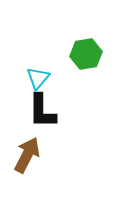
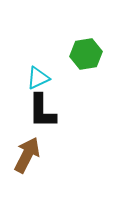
cyan triangle: rotated 25 degrees clockwise
